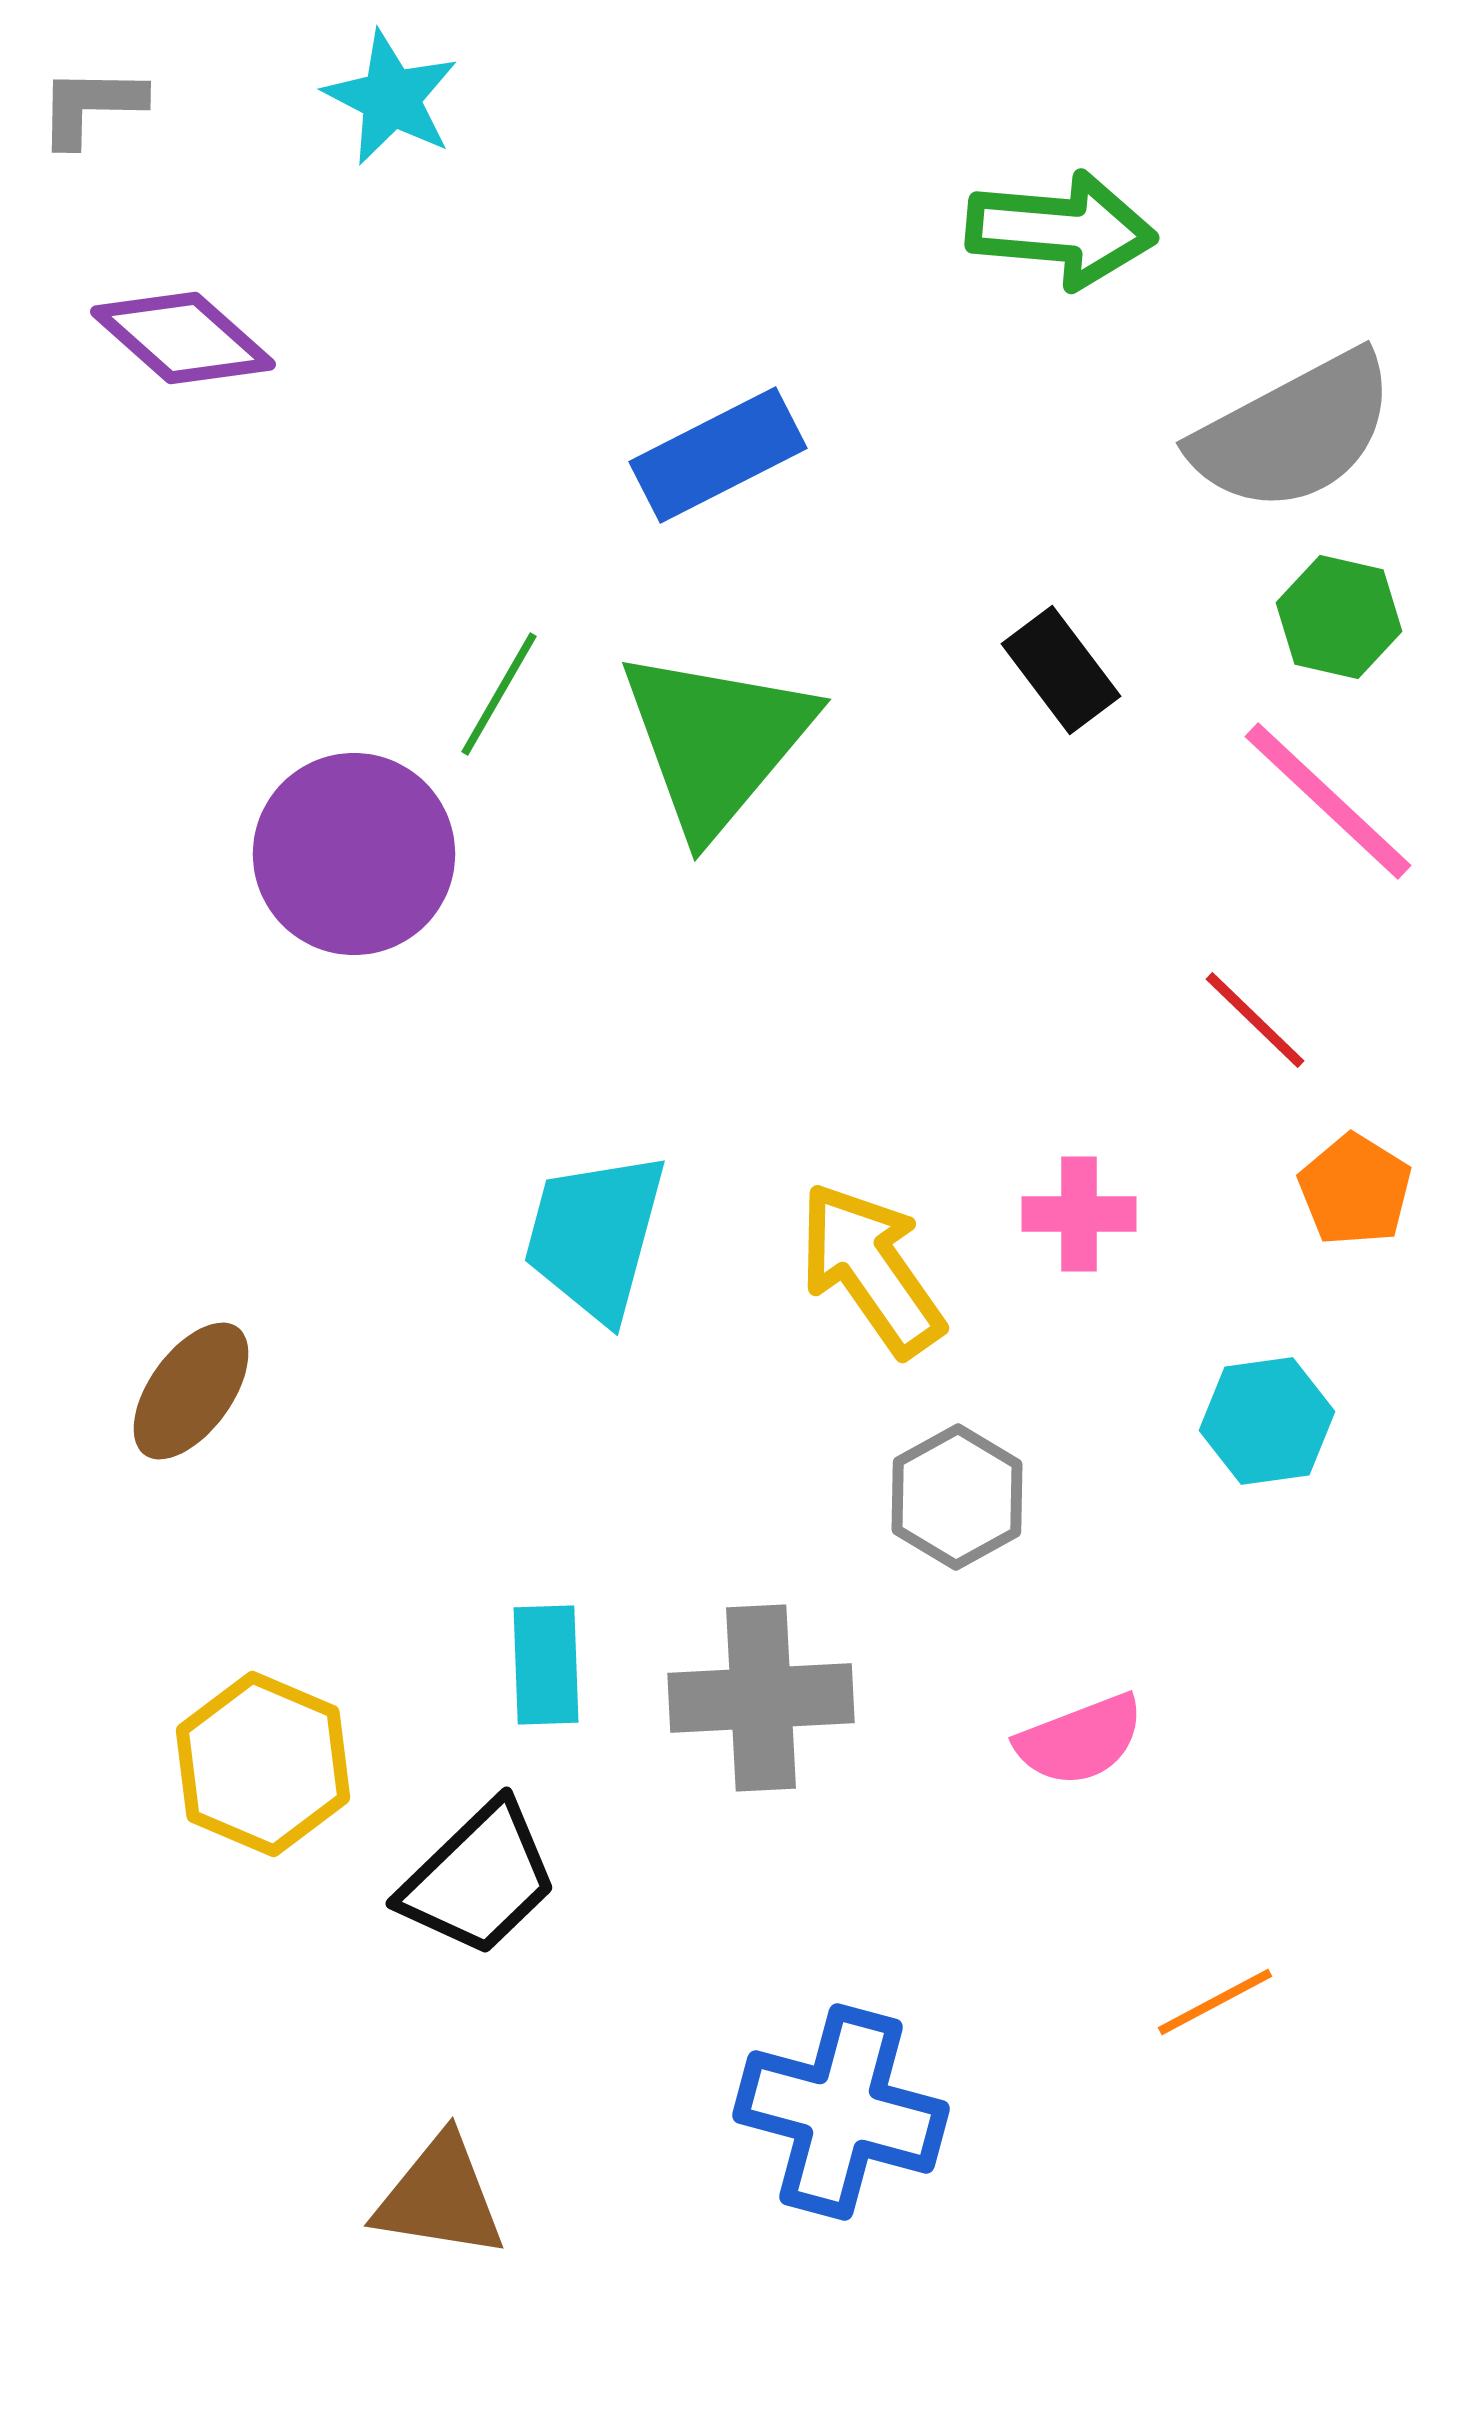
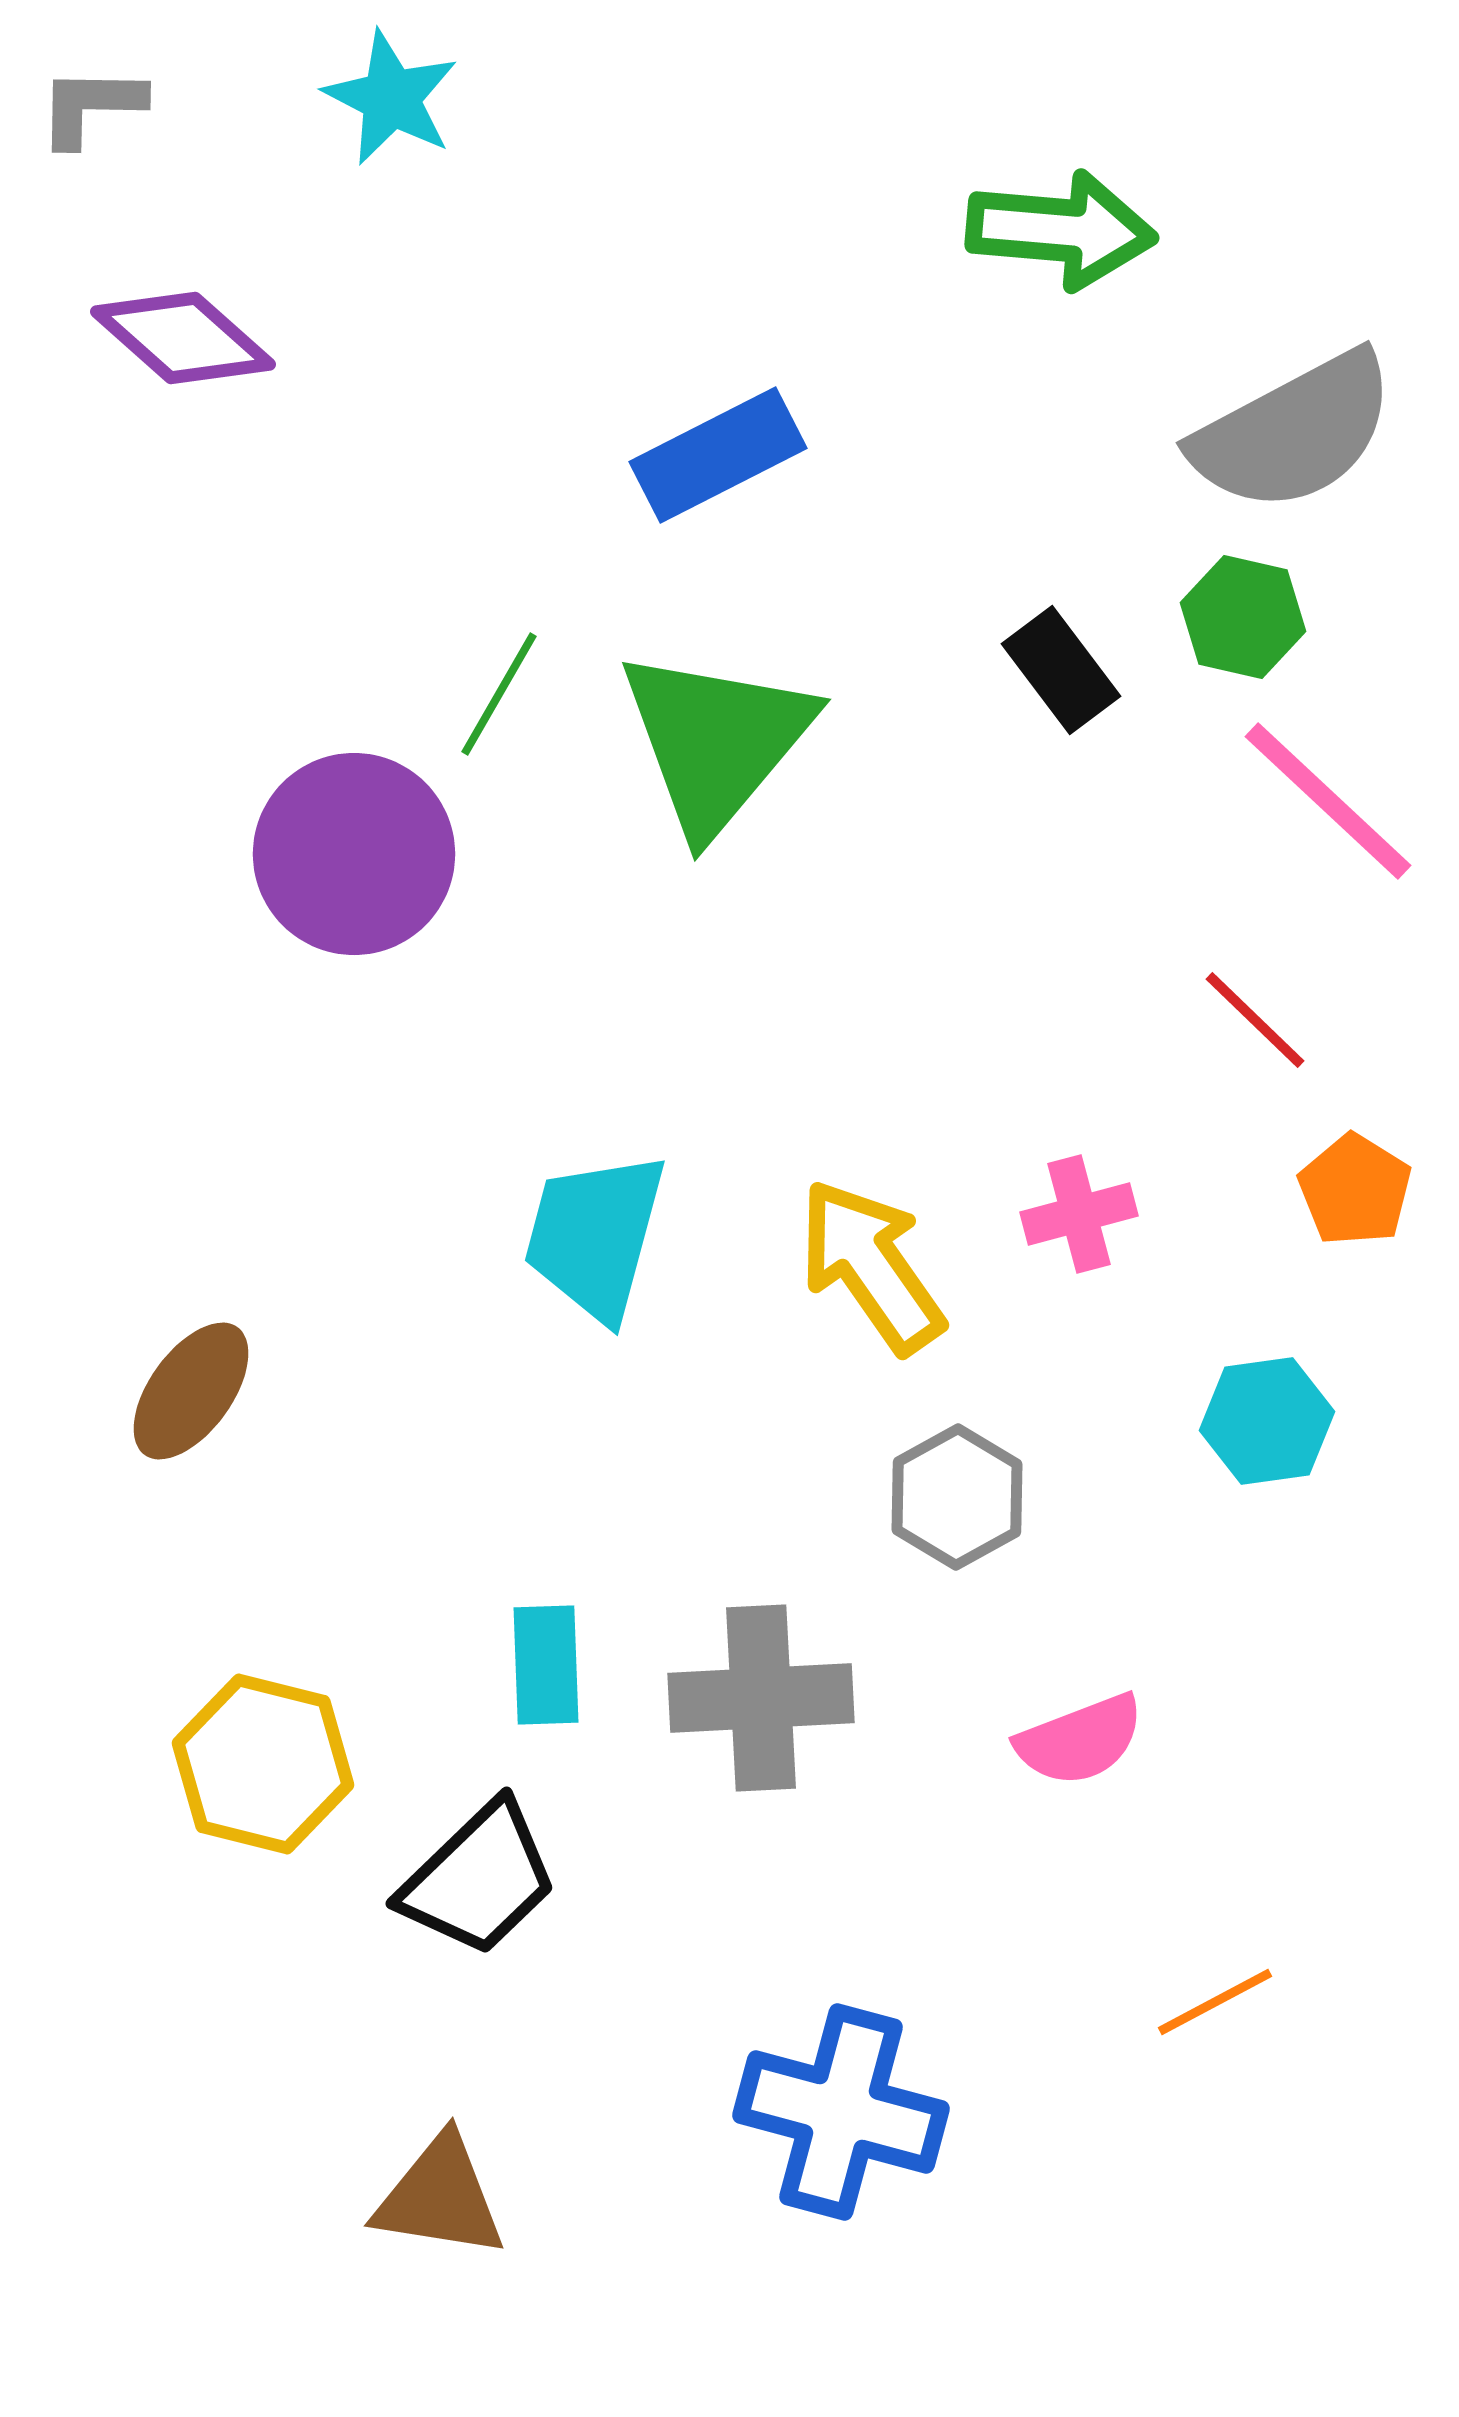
green hexagon: moved 96 px left
pink cross: rotated 15 degrees counterclockwise
yellow arrow: moved 3 px up
yellow hexagon: rotated 9 degrees counterclockwise
